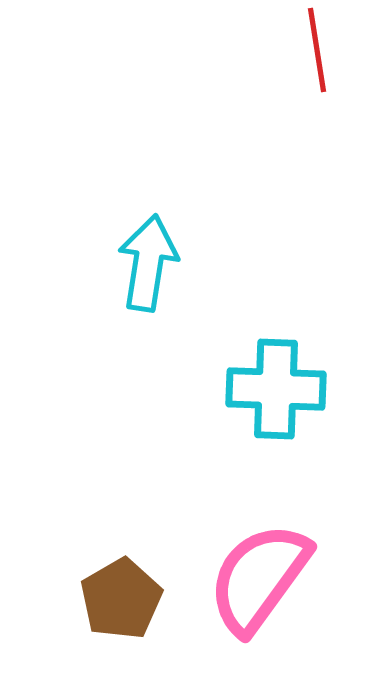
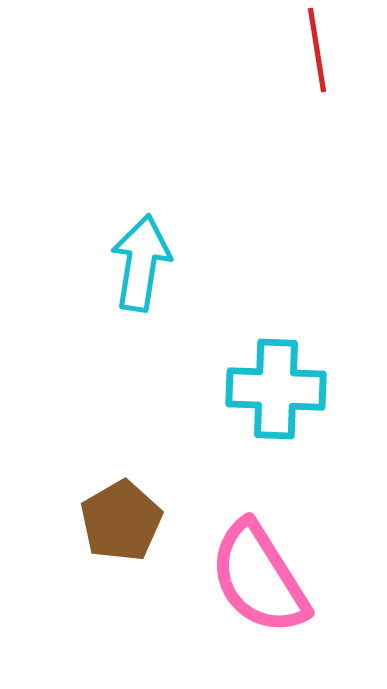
cyan arrow: moved 7 px left
pink semicircle: rotated 68 degrees counterclockwise
brown pentagon: moved 78 px up
